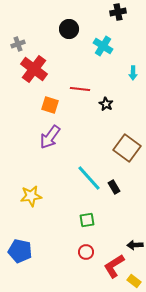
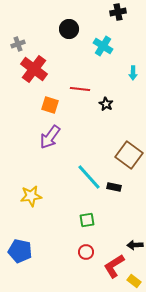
brown square: moved 2 px right, 7 px down
cyan line: moved 1 px up
black rectangle: rotated 48 degrees counterclockwise
